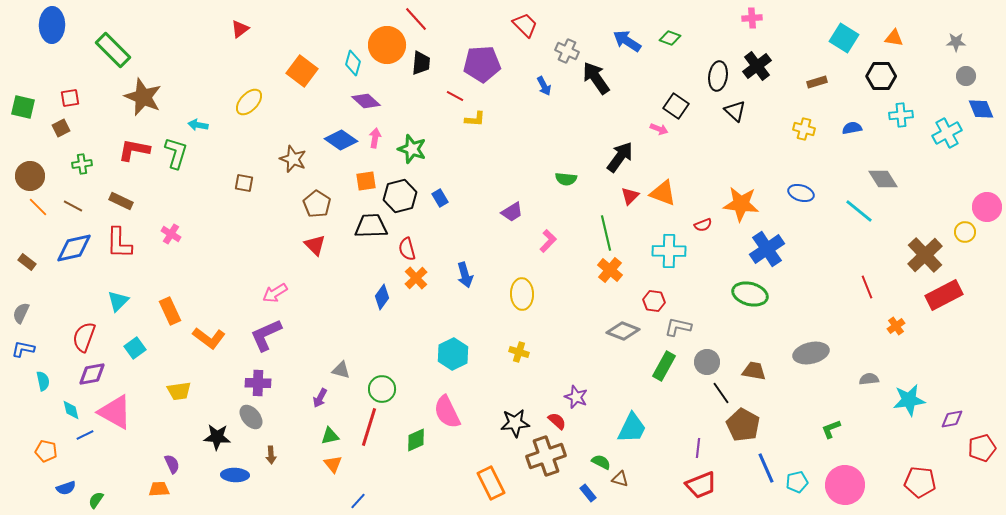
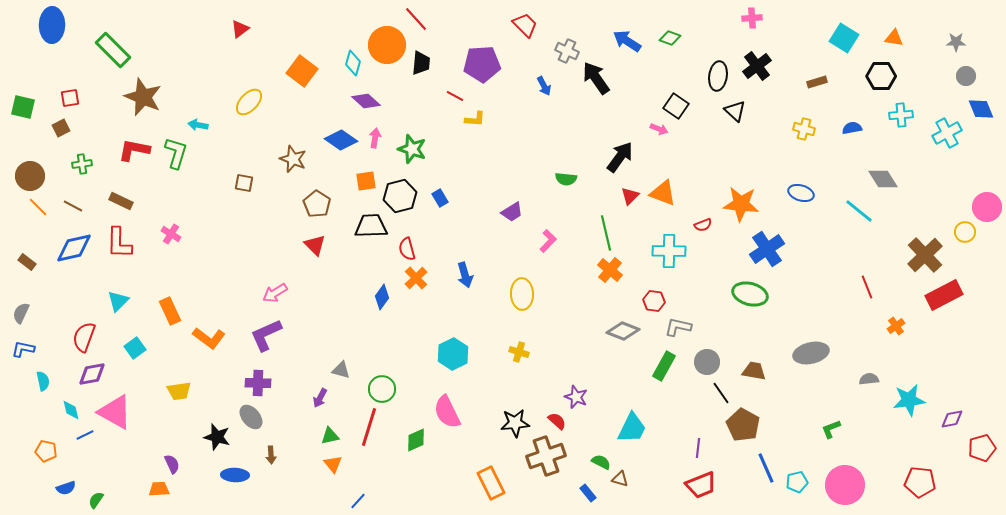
black star at (217, 437): rotated 12 degrees clockwise
